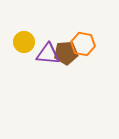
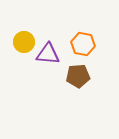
brown pentagon: moved 12 px right, 23 px down
